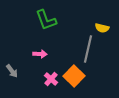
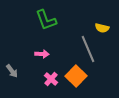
gray line: rotated 36 degrees counterclockwise
pink arrow: moved 2 px right
orange square: moved 2 px right
